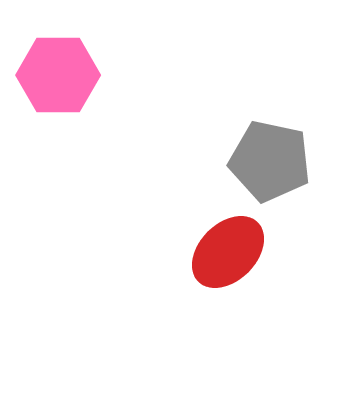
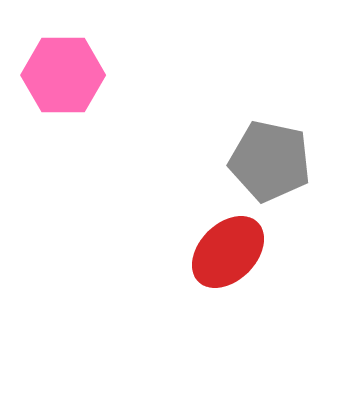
pink hexagon: moved 5 px right
